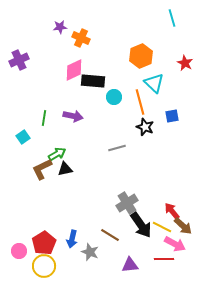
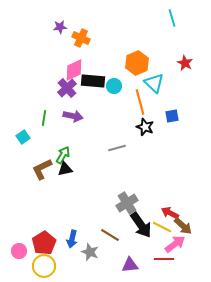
orange hexagon: moved 4 px left, 7 px down
purple cross: moved 48 px right, 28 px down; rotated 18 degrees counterclockwise
cyan circle: moved 11 px up
green arrow: moved 6 px right, 1 px down; rotated 30 degrees counterclockwise
red arrow: moved 2 px left, 2 px down; rotated 24 degrees counterclockwise
pink arrow: rotated 65 degrees counterclockwise
